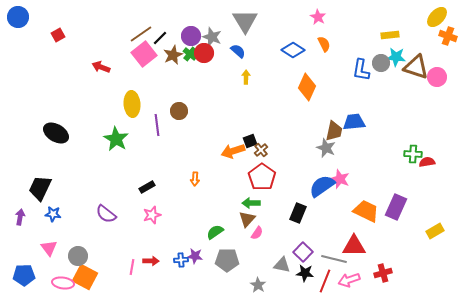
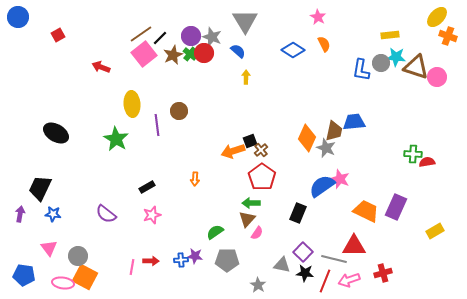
orange diamond at (307, 87): moved 51 px down
purple arrow at (20, 217): moved 3 px up
blue pentagon at (24, 275): rotated 10 degrees clockwise
